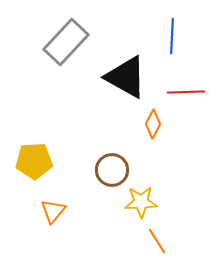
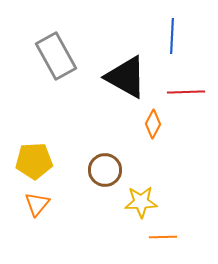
gray rectangle: moved 10 px left, 14 px down; rotated 72 degrees counterclockwise
brown circle: moved 7 px left
orange triangle: moved 16 px left, 7 px up
orange line: moved 6 px right, 4 px up; rotated 60 degrees counterclockwise
